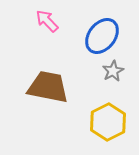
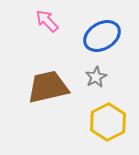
blue ellipse: rotated 21 degrees clockwise
gray star: moved 17 px left, 6 px down
brown trapezoid: rotated 24 degrees counterclockwise
